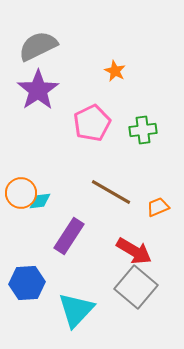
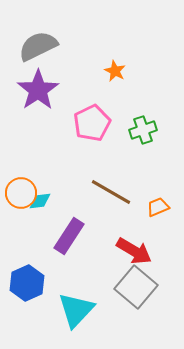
green cross: rotated 12 degrees counterclockwise
blue hexagon: rotated 20 degrees counterclockwise
